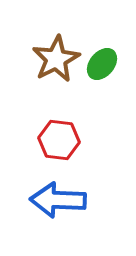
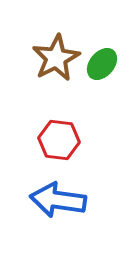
brown star: moved 1 px up
blue arrow: rotated 6 degrees clockwise
